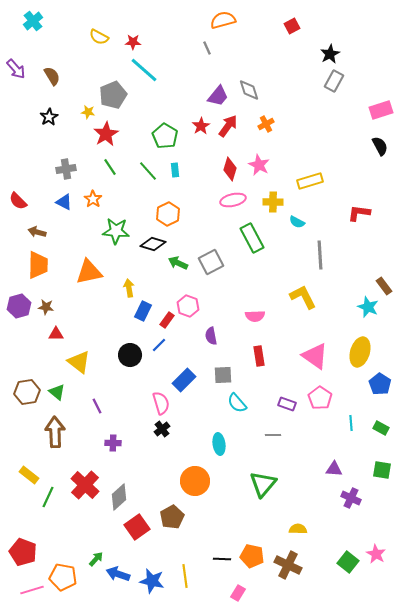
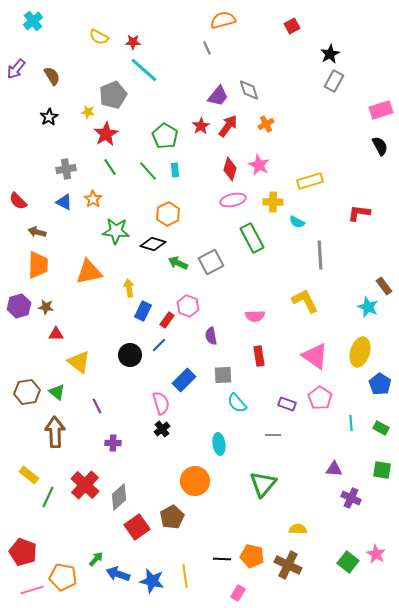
purple arrow at (16, 69): rotated 80 degrees clockwise
yellow L-shape at (303, 297): moved 2 px right, 4 px down
